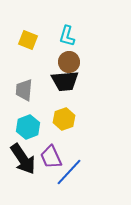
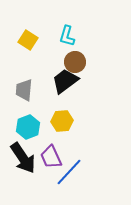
yellow square: rotated 12 degrees clockwise
brown circle: moved 6 px right
black trapezoid: rotated 148 degrees clockwise
yellow hexagon: moved 2 px left, 2 px down; rotated 15 degrees clockwise
black arrow: moved 1 px up
